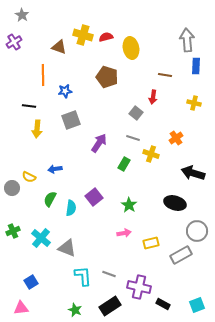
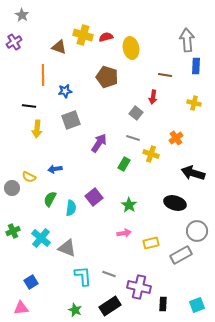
black rectangle at (163, 304): rotated 64 degrees clockwise
